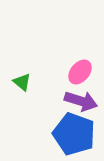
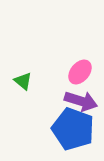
green triangle: moved 1 px right, 1 px up
blue pentagon: moved 1 px left, 5 px up
